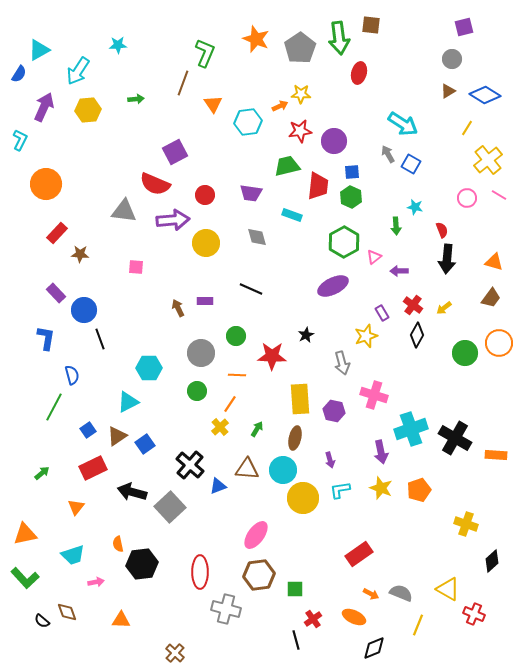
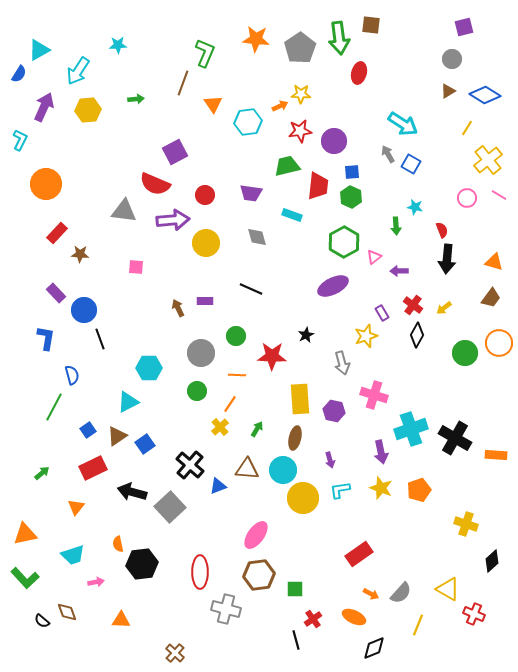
orange star at (256, 39): rotated 16 degrees counterclockwise
gray semicircle at (401, 593): rotated 110 degrees clockwise
